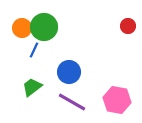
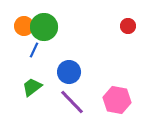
orange circle: moved 2 px right, 2 px up
purple line: rotated 16 degrees clockwise
